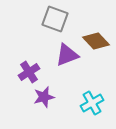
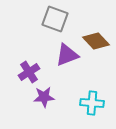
purple star: rotated 10 degrees clockwise
cyan cross: rotated 35 degrees clockwise
